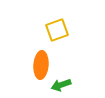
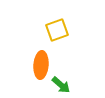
green arrow: rotated 120 degrees counterclockwise
